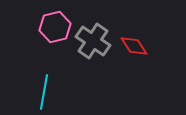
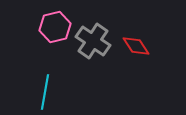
red diamond: moved 2 px right
cyan line: moved 1 px right
